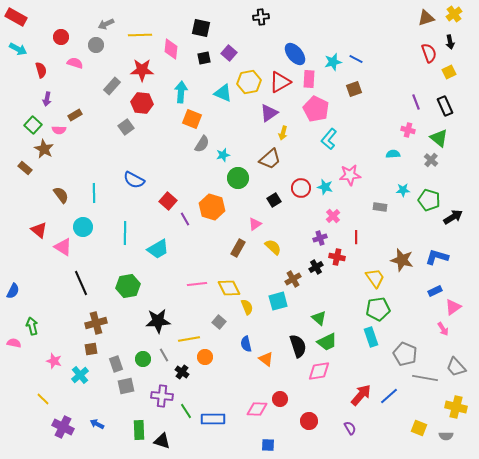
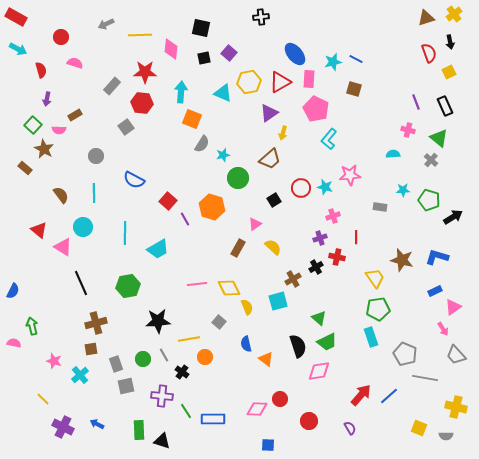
gray circle at (96, 45): moved 111 px down
red star at (142, 70): moved 3 px right, 2 px down
brown square at (354, 89): rotated 35 degrees clockwise
pink cross at (333, 216): rotated 24 degrees clockwise
gray trapezoid at (456, 367): moved 12 px up
